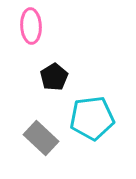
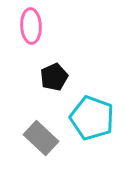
black pentagon: rotated 8 degrees clockwise
cyan pentagon: rotated 27 degrees clockwise
